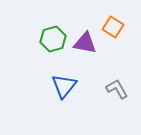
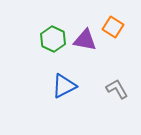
green hexagon: rotated 20 degrees counterclockwise
purple triangle: moved 3 px up
blue triangle: rotated 24 degrees clockwise
